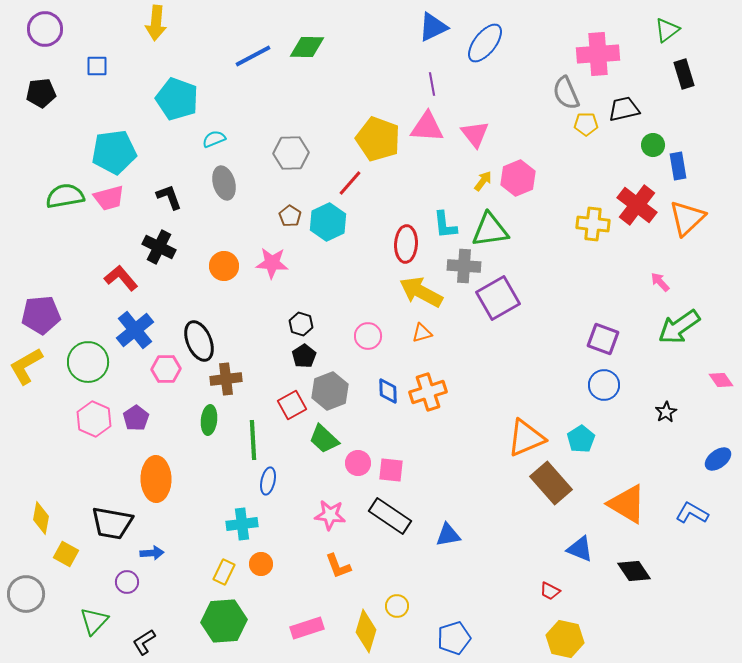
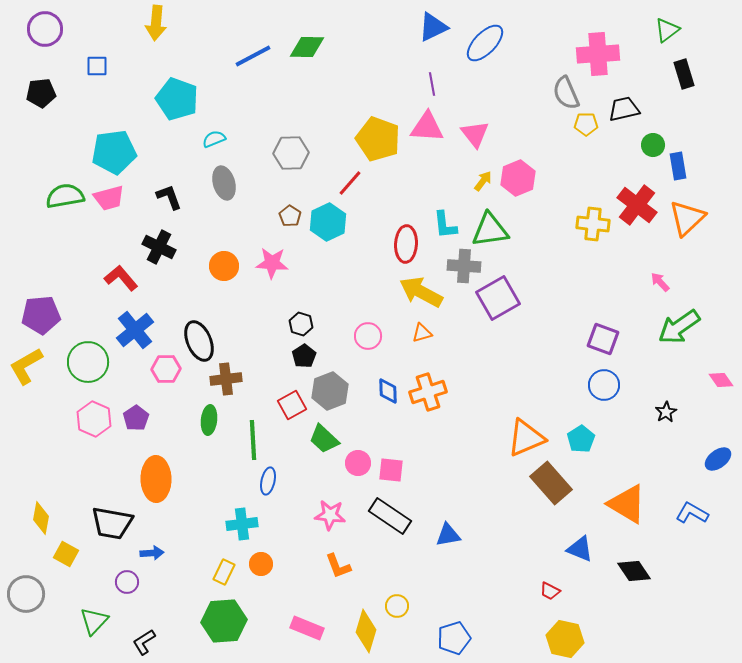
blue ellipse at (485, 43): rotated 6 degrees clockwise
pink rectangle at (307, 628): rotated 40 degrees clockwise
